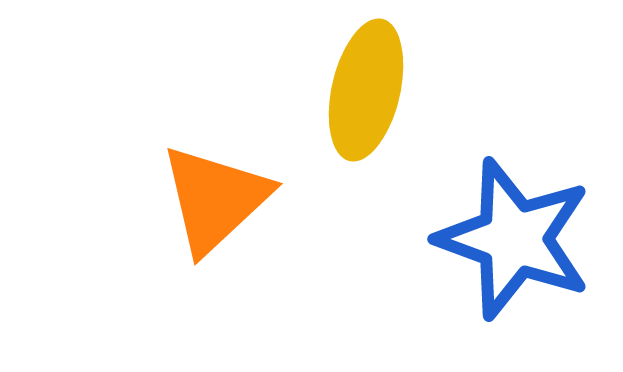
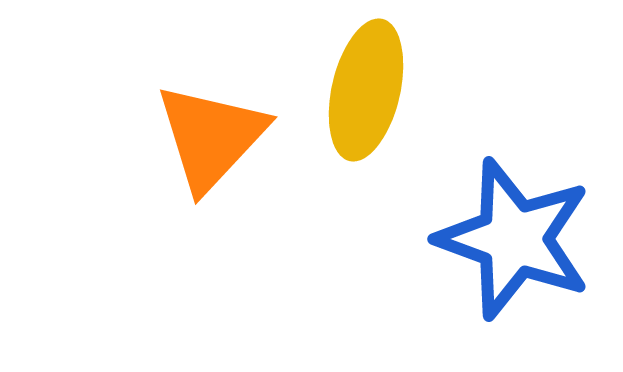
orange triangle: moved 4 px left, 62 px up; rotated 4 degrees counterclockwise
